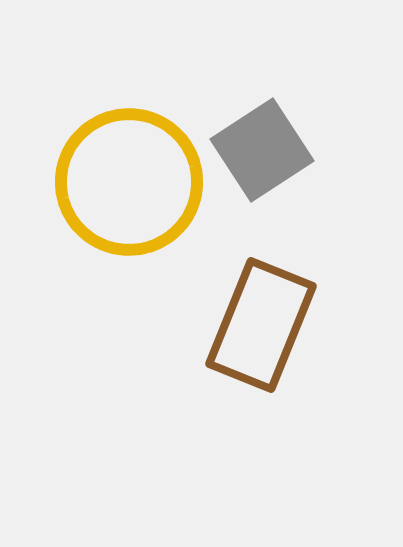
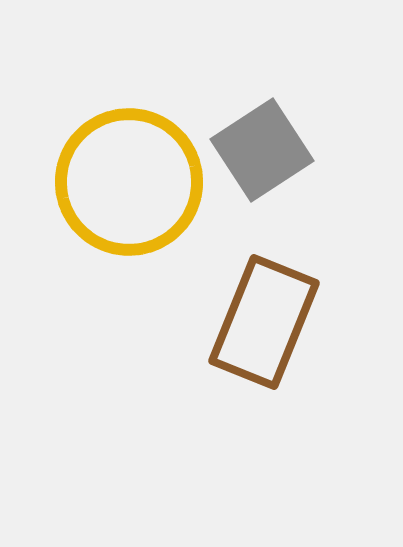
brown rectangle: moved 3 px right, 3 px up
